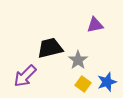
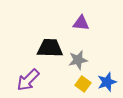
purple triangle: moved 14 px left, 2 px up; rotated 18 degrees clockwise
black trapezoid: rotated 16 degrees clockwise
gray star: rotated 24 degrees clockwise
purple arrow: moved 3 px right, 4 px down
